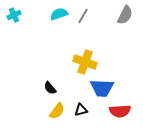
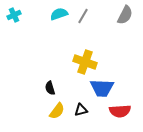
black semicircle: rotated 24 degrees clockwise
